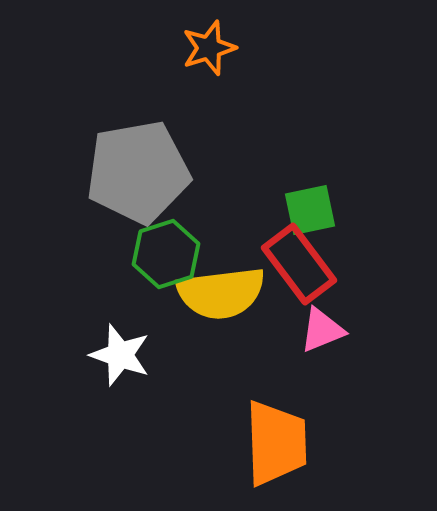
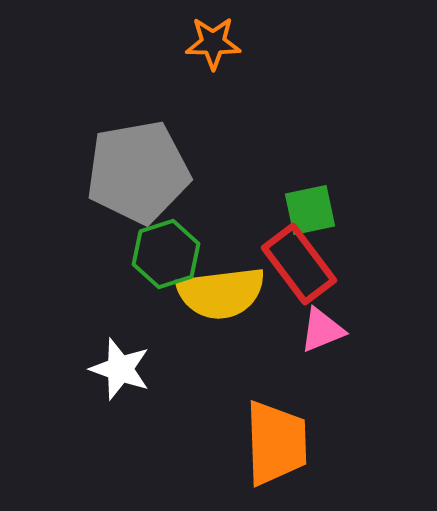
orange star: moved 4 px right, 5 px up; rotated 18 degrees clockwise
white star: moved 14 px down
